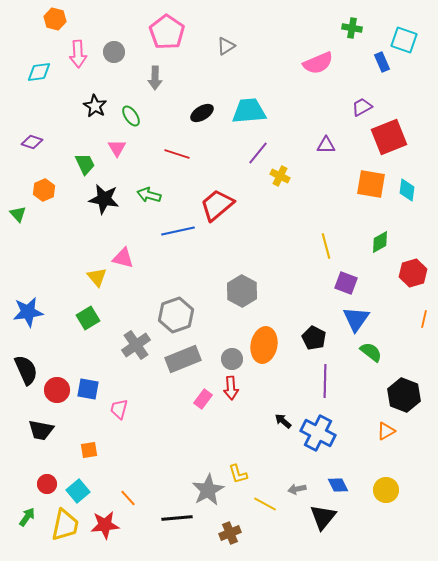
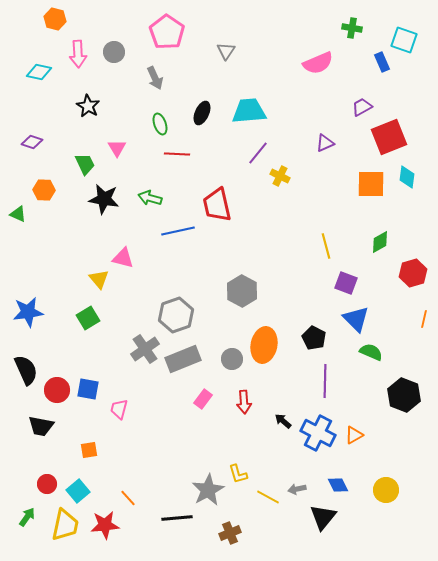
gray triangle at (226, 46): moved 5 px down; rotated 24 degrees counterclockwise
cyan diamond at (39, 72): rotated 20 degrees clockwise
gray arrow at (155, 78): rotated 25 degrees counterclockwise
black star at (95, 106): moved 7 px left
black ellipse at (202, 113): rotated 35 degrees counterclockwise
green ellipse at (131, 116): moved 29 px right, 8 px down; rotated 15 degrees clockwise
purple triangle at (326, 145): moved 1 px left, 2 px up; rotated 24 degrees counterclockwise
red line at (177, 154): rotated 15 degrees counterclockwise
orange square at (371, 184): rotated 8 degrees counterclockwise
orange hexagon at (44, 190): rotated 25 degrees clockwise
cyan diamond at (407, 190): moved 13 px up
green arrow at (149, 195): moved 1 px right, 3 px down
red trapezoid at (217, 205): rotated 63 degrees counterclockwise
green triangle at (18, 214): rotated 24 degrees counterclockwise
yellow triangle at (97, 277): moved 2 px right, 2 px down
blue triangle at (356, 319): rotated 20 degrees counterclockwise
gray cross at (136, 345): moved 9 px right, 4 px down
green semicircle at (371, 352): rotated 15 degrees counterclockwise
red arrow at (231, 388): moved 13 px right, 14 px down
black trapezoid at (41, 430): moved 4 px up
orange triangle at (386, 431): moved 32 px left, 4 px down
yellow line at (265, 504): moved 3 px right, 7 px up
